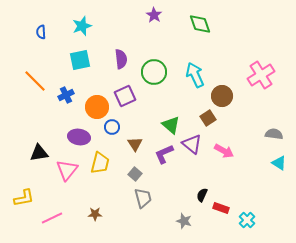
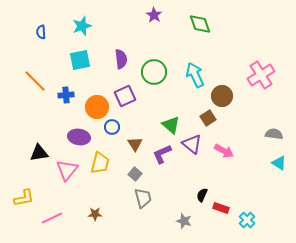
blue cross: rotated 21 degrees clockwise
purple L-shape: moved 2 px left
